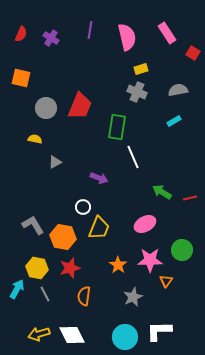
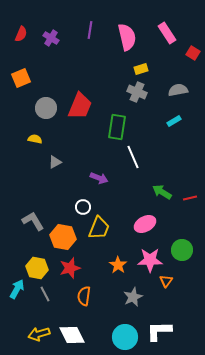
orange square: rotated 36 degrees counterclockwise
gray L-shape: moved 4 px up
